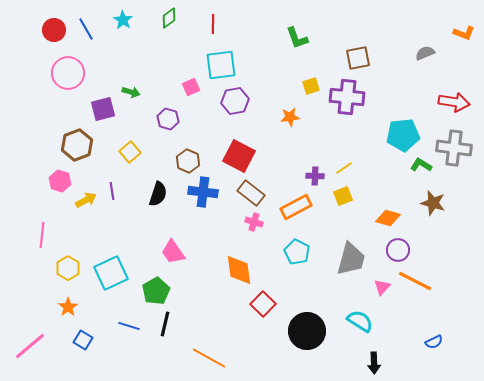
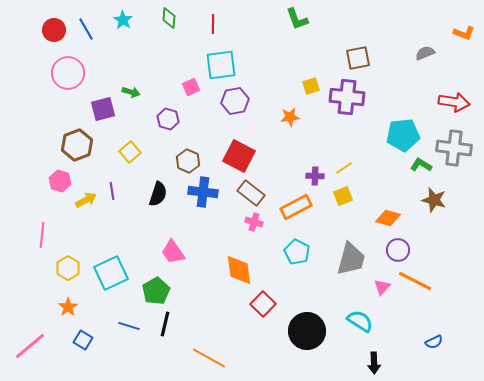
green diamond at (169, 18): rotated 50 degrees counterclockwise
green L-shape at (297, 38): moved 19 px up
brown star at (433, 203): moved 1 px right, 3 px up
